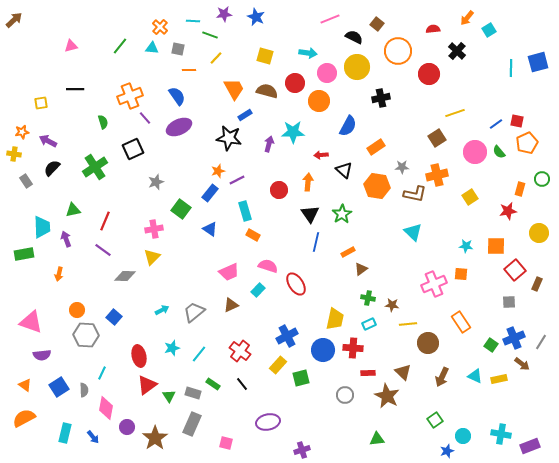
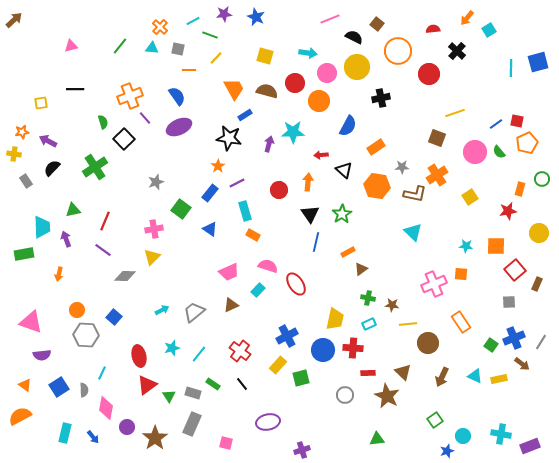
cyan line at (193, 21): rotated 32 degrees counterclockwise
brown square at (437, 138): rotated 36 degrees counterclockwise
black square at (133, 149): moved 9 px left, 10 px up; rotated 20 degrees counterclockwise
orange star at (218, 171): moved 5 px up; rotated 16 degrees counterclockwise
orange cross at (437, 175): rotated 20 degrees counterclockwise
purple line at (237, 180): moved 3 px down
orange semicircle at (24, 418): moved 4 px left, 2 px up
